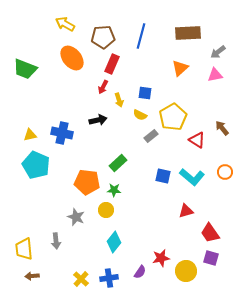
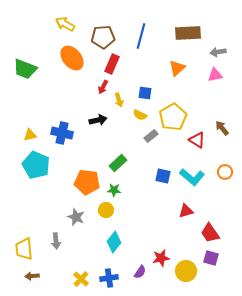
gray arrow at (218, 52): rotated 28 degrees clockwise
orange triangle at (180, 68): moved 3 px left
